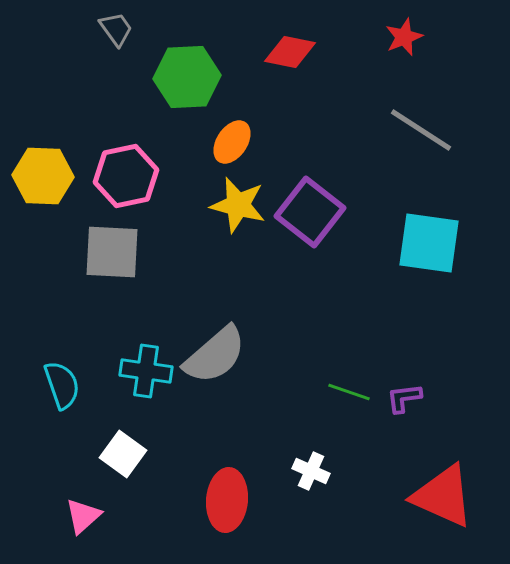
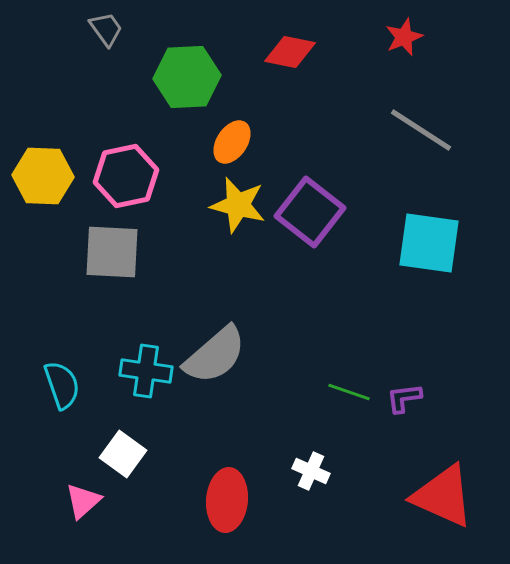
gray trapezoid: moved 10 px left
pink triangle: moved 15 px up
